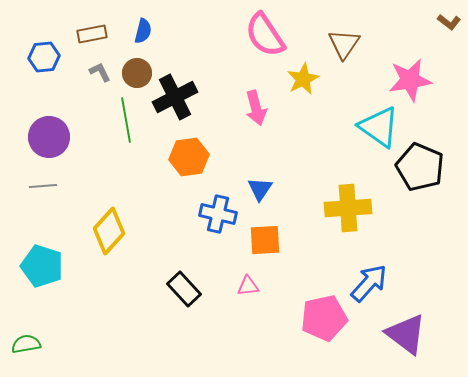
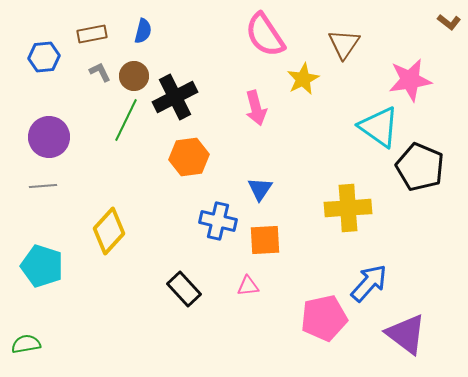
brown circle: moved 3 px left, 3 px down
green line: rotated 36 degrees clockwise
blue cross: moved 7 px down
